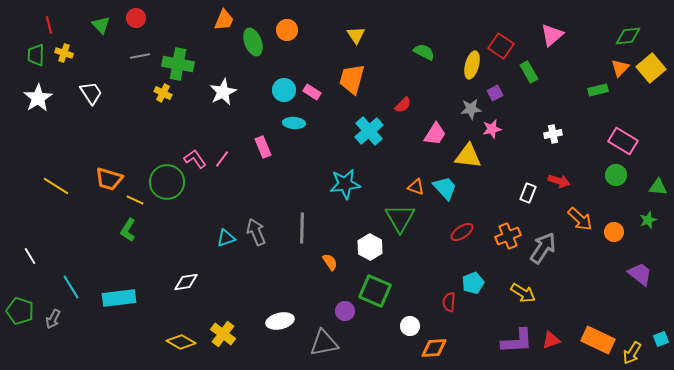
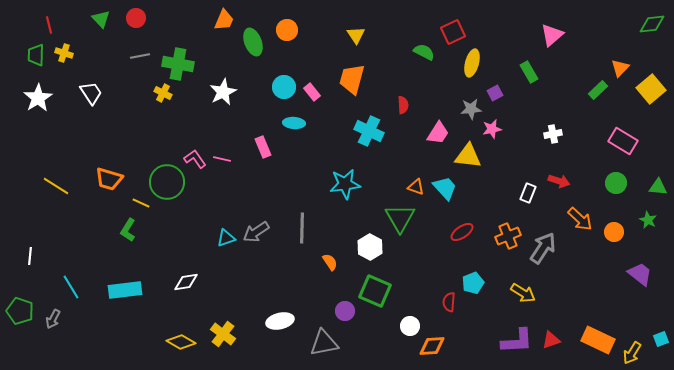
green triangle at (101, 25): moved 6 px up
green diamond at (628, 36): moved 24 px right, 12 px up
red square at (501, 46): moved 48 px left, 14 px up; rotated 30 degrees clockwise
yellow ellipse at (472, 65): moved 2 px up
yellow square at (651, 68): moved 21 px down
cyan circle at (284, 90): moved 3 px up
green rectangle at (598, 90): rotated 30 degrees counterclockwise
pink rectangle at (312, 92): rotated 18 degrees clockwise
red semicircle at (403, 105): rotated 48 degrees counterclockwise
cyan cross at (369, 131): rotated 24 degrees counterclockwise
pink trapezoid at (435, 134): moved 3 px right, 1 px up
pink line at (222, 159): rotated 66 degrees clockwise
green circle at (616, 175): moved 8 px down
yellow line at (135, 200): moved 6 px right, 3 px down
green star at (648, 220): rotated 24 degrees counterclockwise
gray arrow at (256, 232): rotated 100 degrees counterclockwise
white line at (30, 256): rotated 36 degrees clockwise
cyan rectangle at (119, 298): moved 6 px right, 8 px up
orange diamond at (434, 348): moved 2 px left, 2 px up
